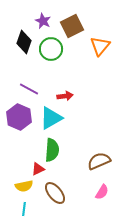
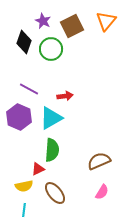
orange triangle: moved 6 px right, 25 px up
cyan line: moved 1 px down
